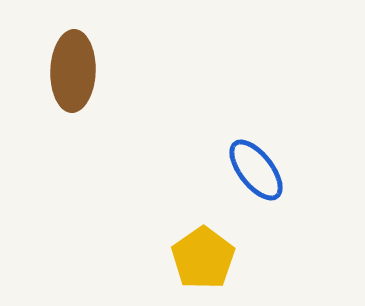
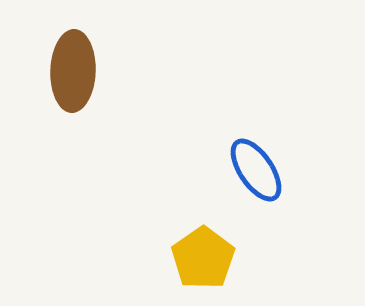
blue ellipse: rotated 4 degrees clockwise
